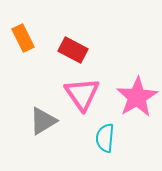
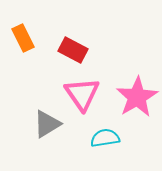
gray triangle: moved 4 px right, 3 px down
cyan semicircle: rotated 76 degrees clockwise
